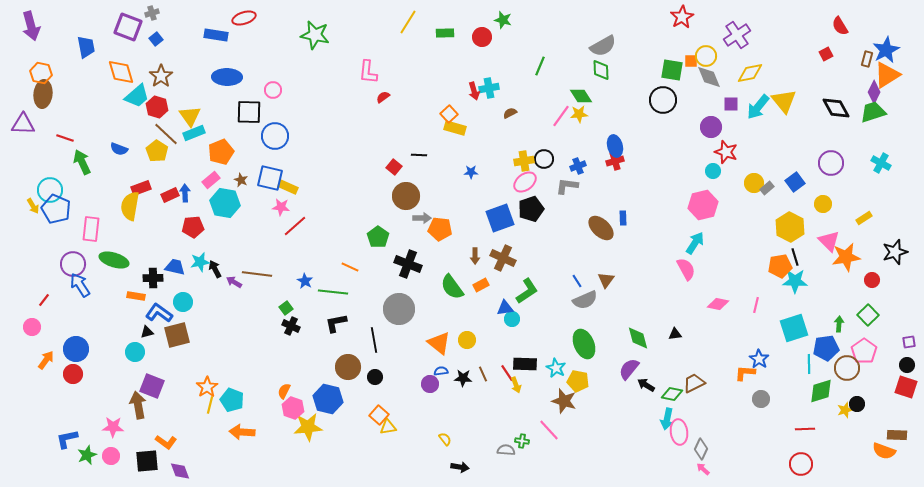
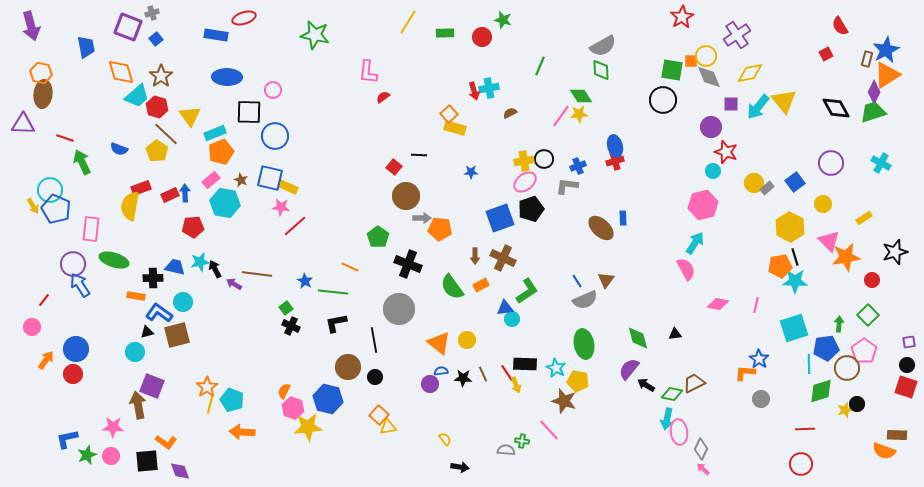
cyan rectangle at (194, 133): moved 21 px right
purple arrow at (234, 282): moved 2 px down
green ellipse at (584, 344): rotated 12 degrees clockwise
